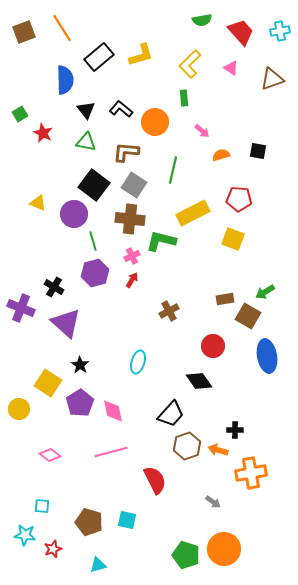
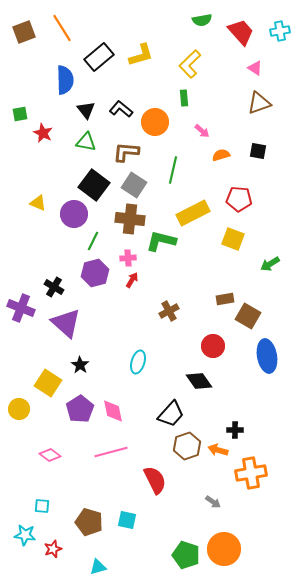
pink triangle at (231, 68): moved 24 px right
brown triangle at (272, 79): moved 13 px left, 24 px down
green square at (20, 114): rotated 21 degrees clockwise
green line at (93, 241): rotated 42 degrees clockwise
pink cross at (132, 256): moved 4 px left, 2 px down; rotated 21 degrees clockwise
green arrow at (265, 292): moved 5 px right, 28 px up
purple pentagon at (80, 403): moved 6 px down
cyan triangle at (98, 565): moved 2 px down
